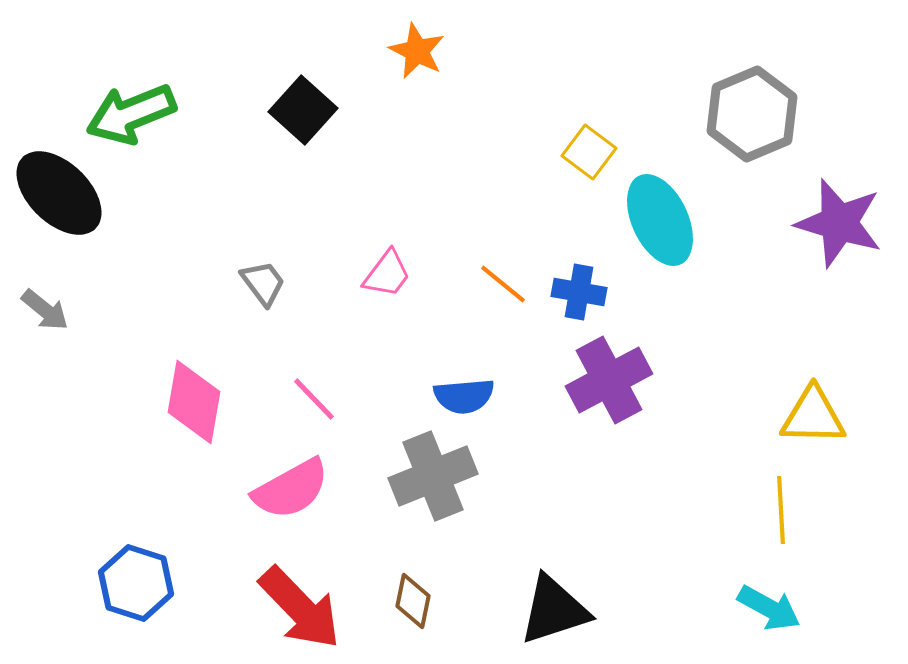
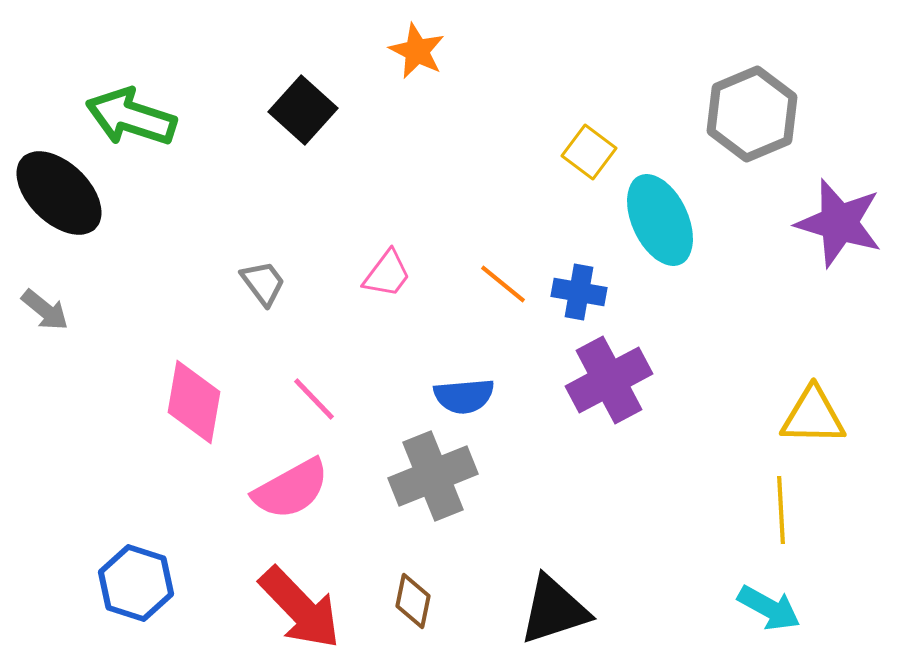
green arrow: moved 3 px down; rotated 40 degrees clockwise
